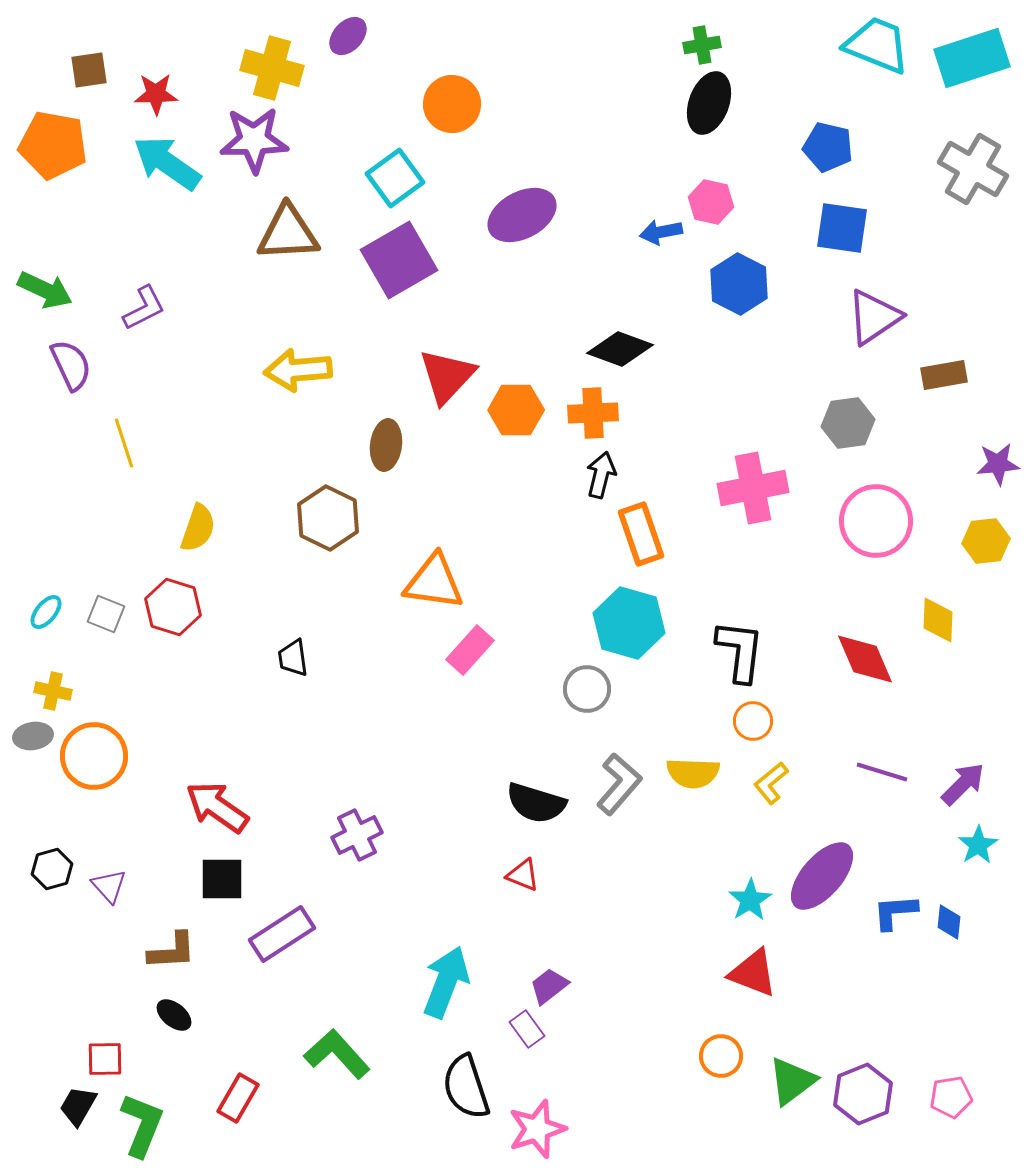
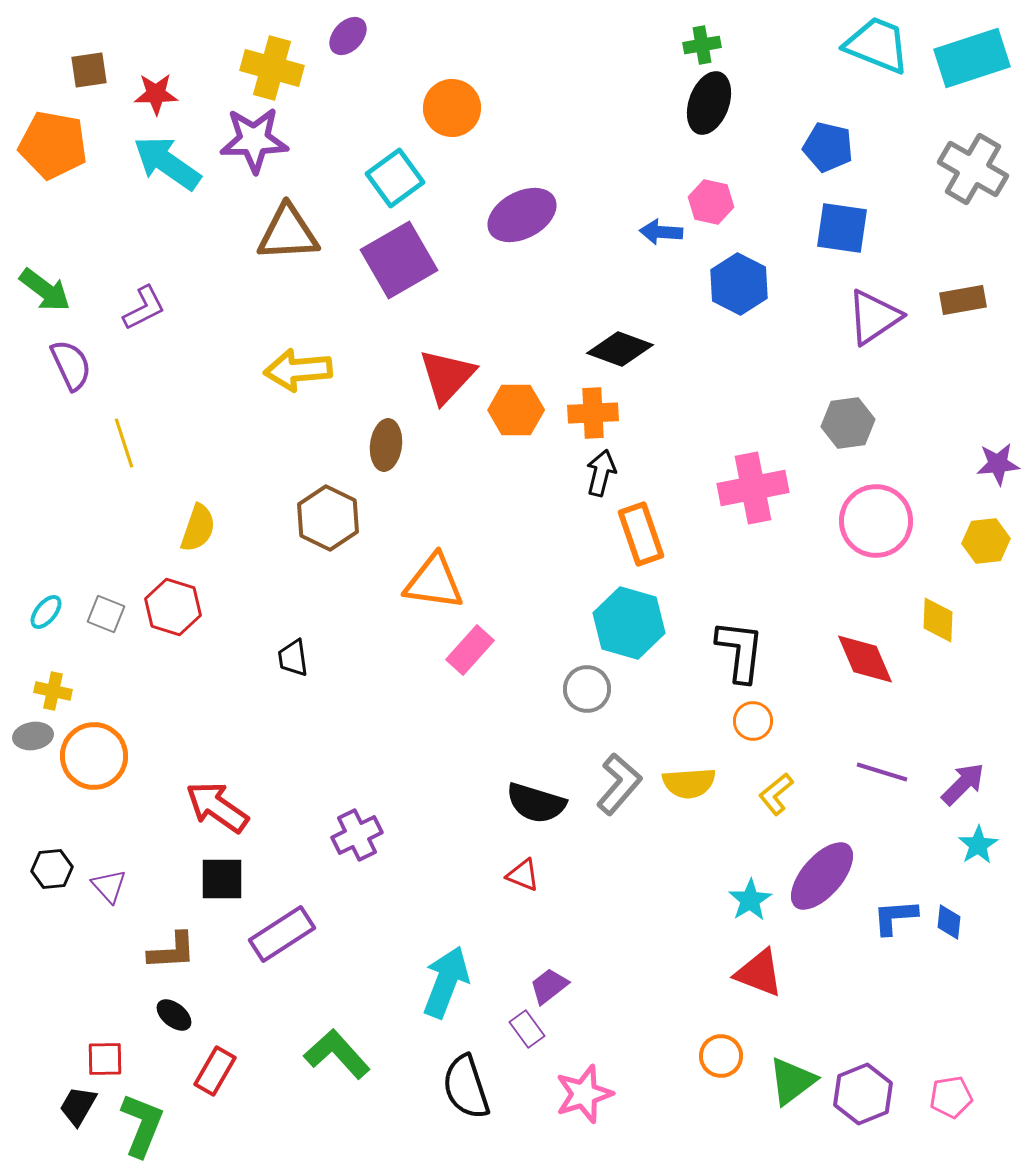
orange circle at (452, 104): moved 4 px down
blue arrow at (661, 232): rotated 15 degrees clockwise
green arrow at (45, 290): rotated 12 degrees clockwise
brown rectangle at (944, 375): moved 19 px right, 75 px up
black arrow at (601, 475): moved 2 px up
yellow semicircle at (693, 773): moved 4 px left, 10 px down; rotated 6 degrees counterclockwise
yellow L-shape at (771, 783): moved 5 px right, 11 px down
black hexagon at (52, 869): rotated 9 degrees clockwise
blue L-shape at (895, 912): moved 5 px down
red triangle at (753, 973): moved 6 px right
red rectangle at (238, 1098): moved 23 px left, 27 px up
pink star at (537, 1129): moved 47 px right, 35 px up
